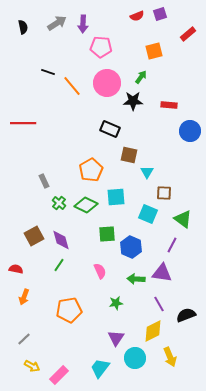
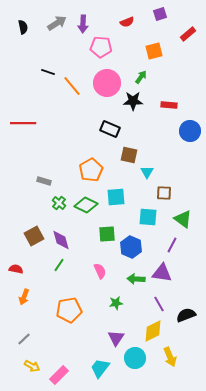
red semicircle at (137, 16): moved 10 px left, 6 px down
gray rectangle at (44, 181): rotated 48 degrees counterclockwise
cyan square at (148, 214): moved 3 px down; rotated 18 degrees counterclockwise
